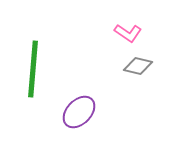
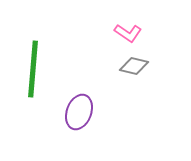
gray diamond: moved 4 px left
purple ellipse: rotated 24 degrees counterclockwise
